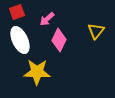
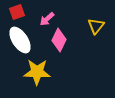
yellow triangle: moved 5 px up
white ellipse: rotated 8 degrees counterclockwise
